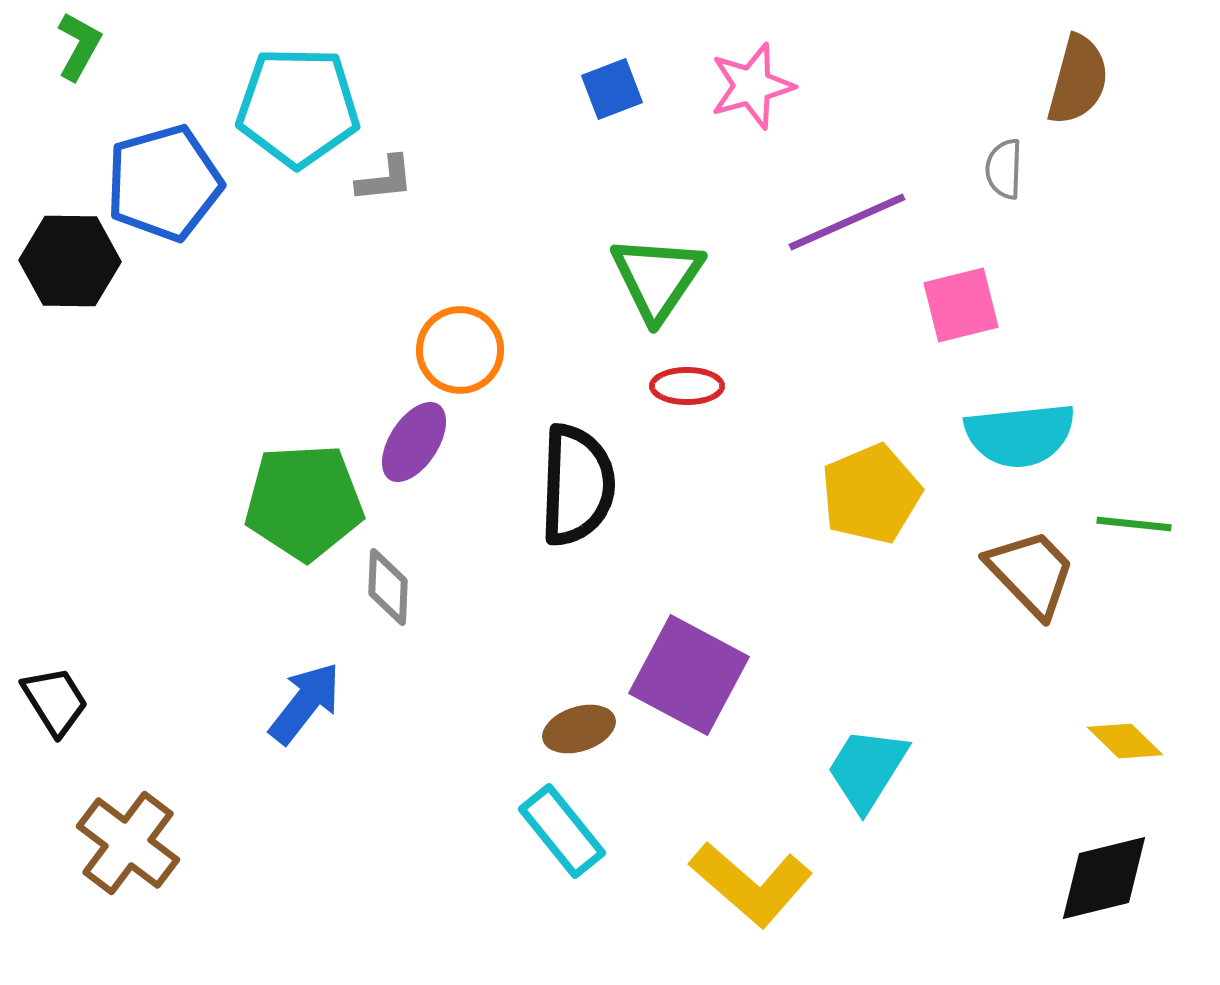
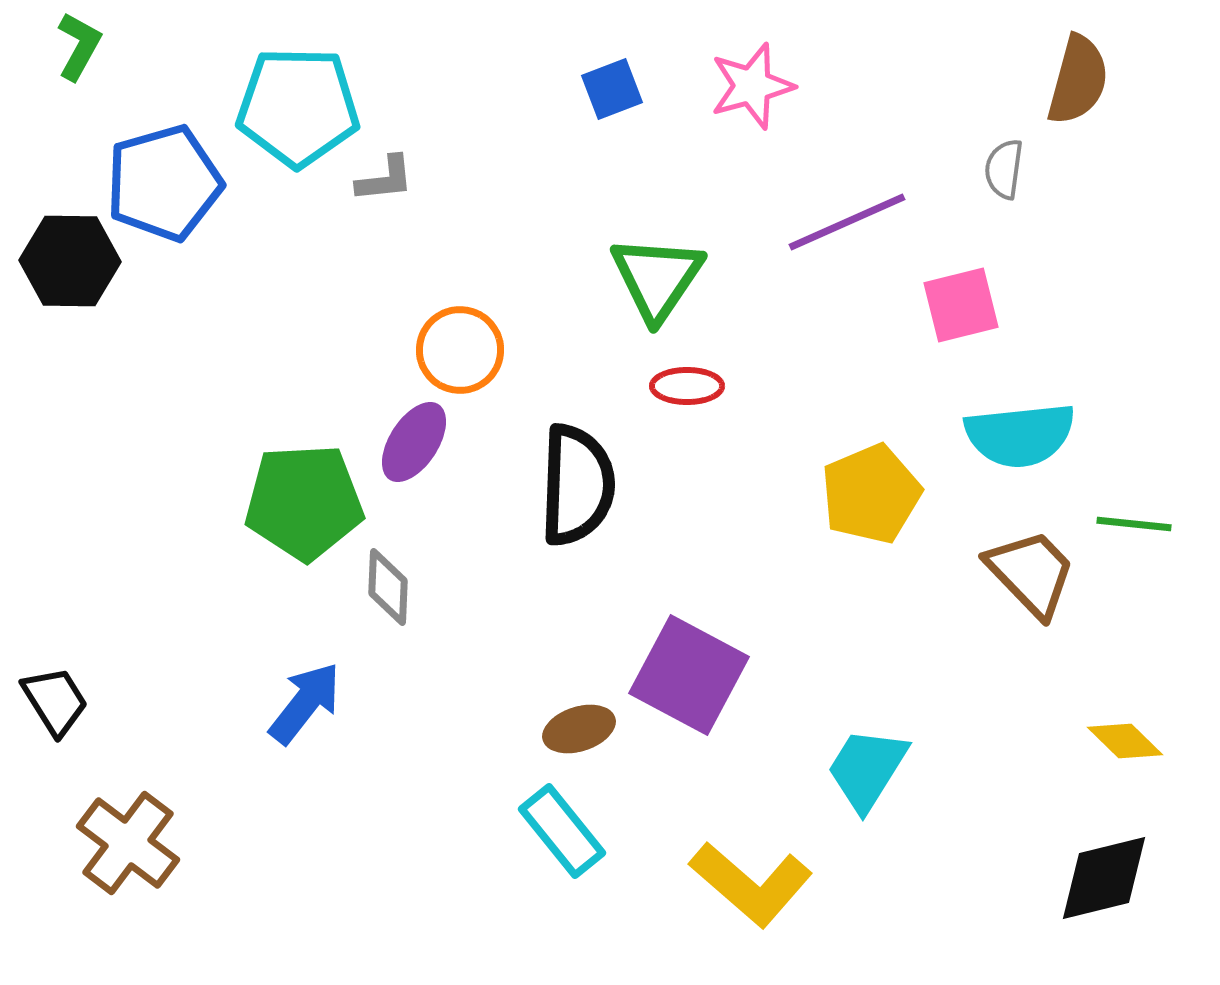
gray semicircle: rotated 6 degrees clockwise
